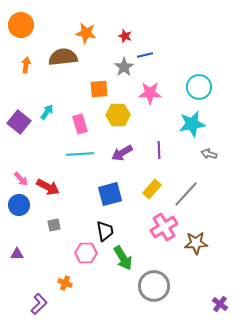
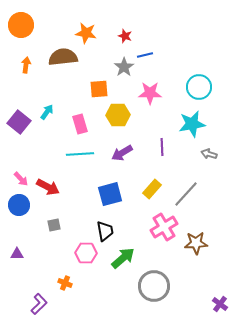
purple line: moved 3 px right, 3 px up
green arrow: rotated 100 degrees counterclockwise
